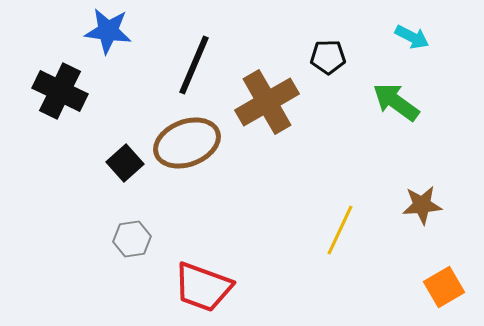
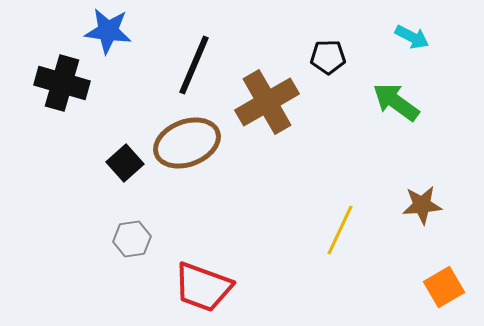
black cross: moved 2 px right, 8 px up; rotated 10 degrees counterclockwise
